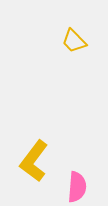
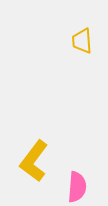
yellow trapezoid: moved 8 px right; rotated 40 degrees clockwise
